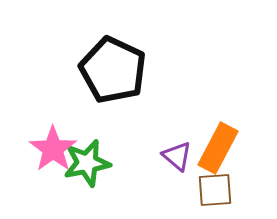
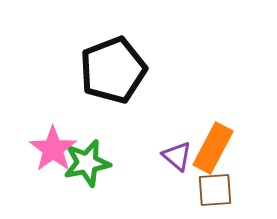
black pentagon: rotated 26 degrees clockwise
orange rectangle: moved 5 px left
